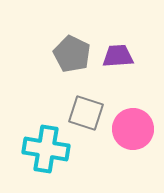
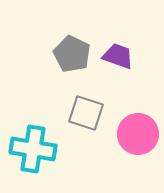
purple trapezoid: rotated 24 degrees clockwise
pink circle: moved 5 px right, 5 px down
cyan cross: moved 13 px left
